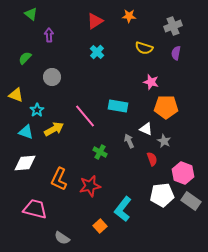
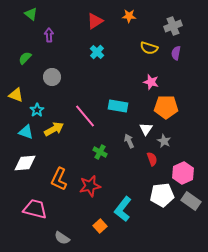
yellow semicircle: moved 5 px right
white triangle: rotated 40 degrees clockwise
pink hexagon: rotated 15 degrees clockwise
